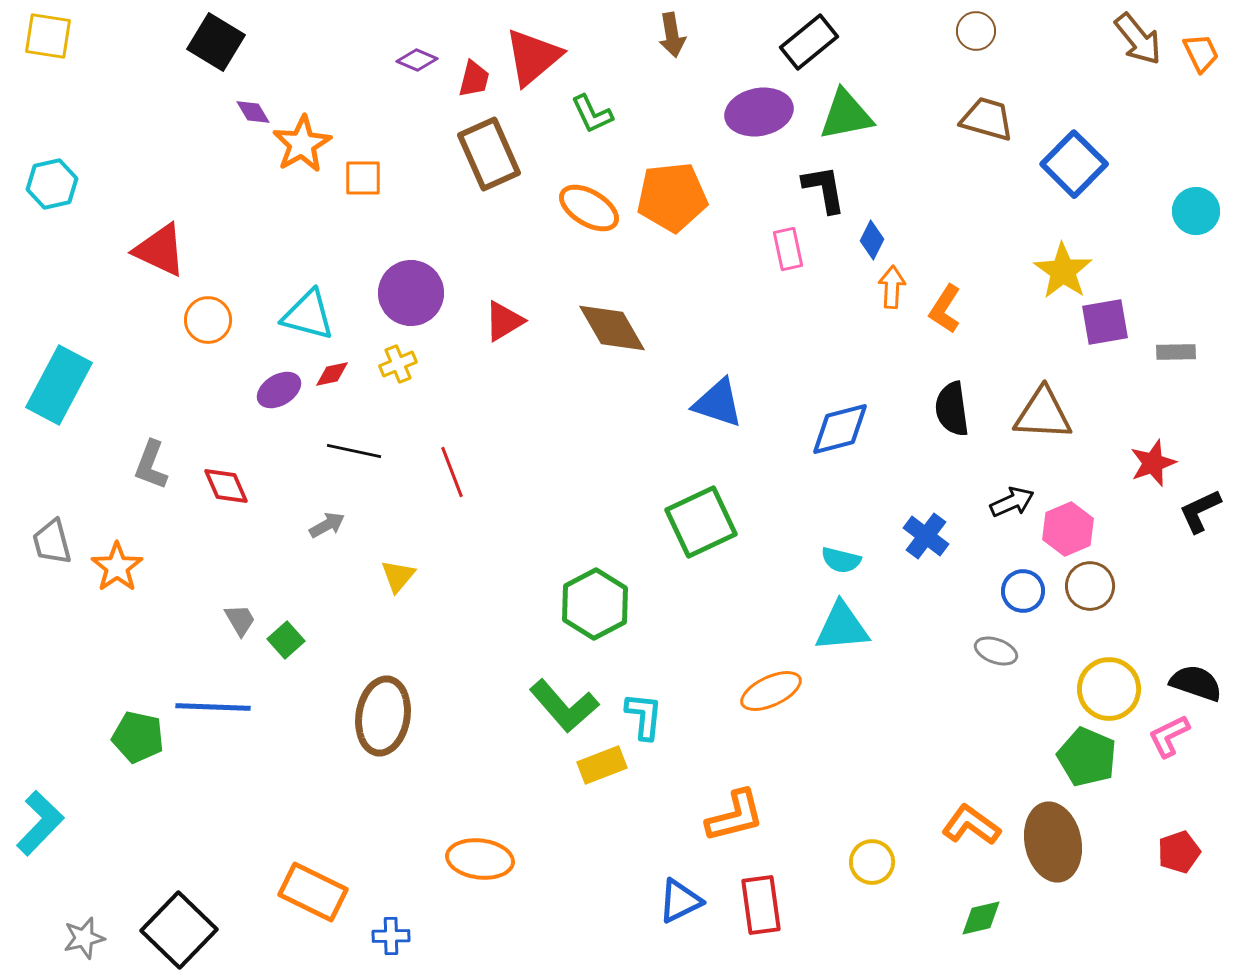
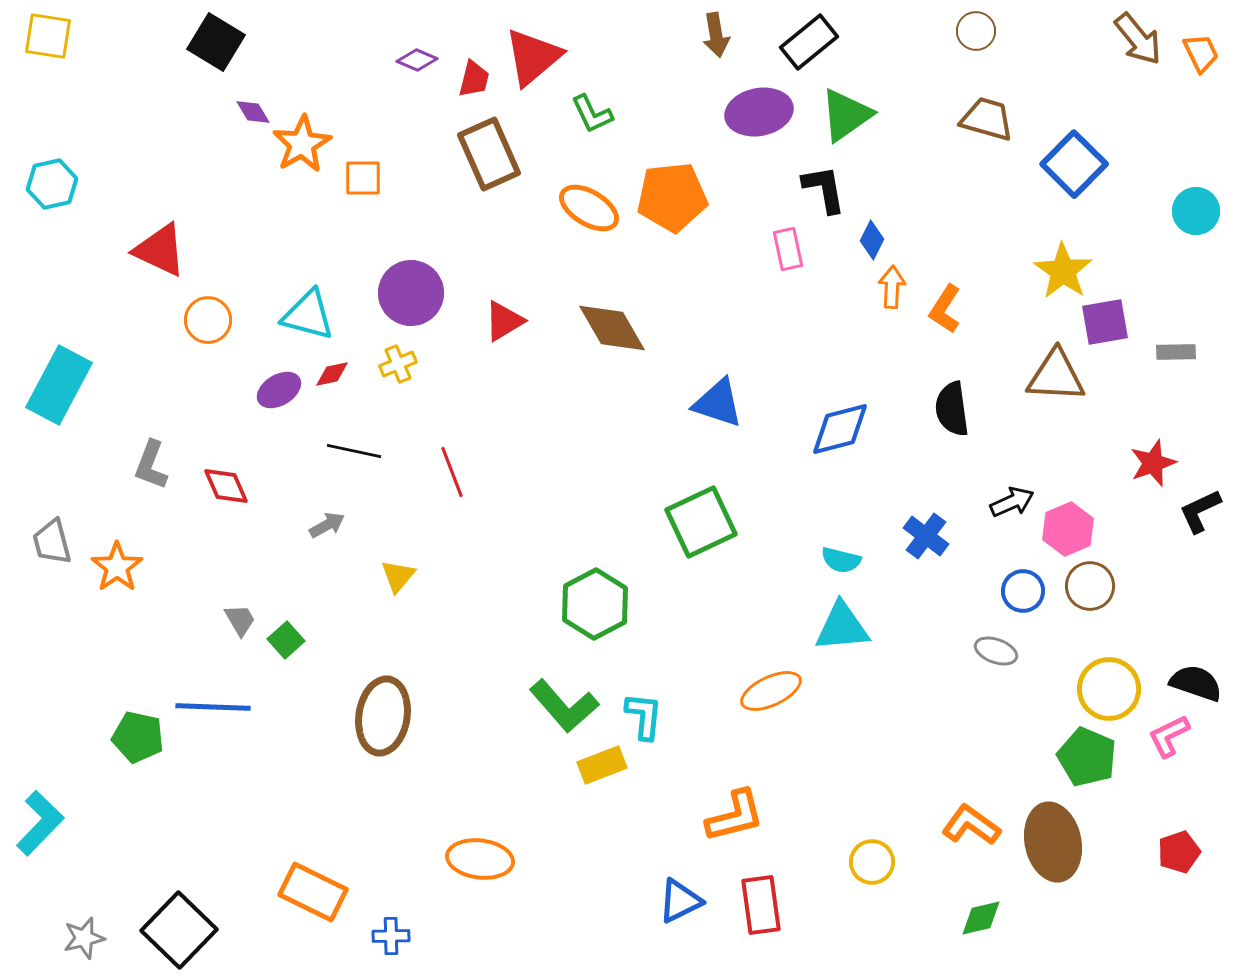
brown arrow at (672, 35): moved 44 px right
green triangle at (846, 115): rotated 24 degrees counterclockwise
brown triangle at (1043, 414): moved 13 px right, 38 px up
